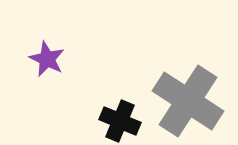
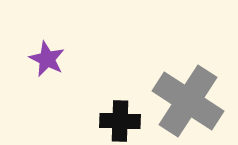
black cross: rotated 21 degrees counterclockwise
